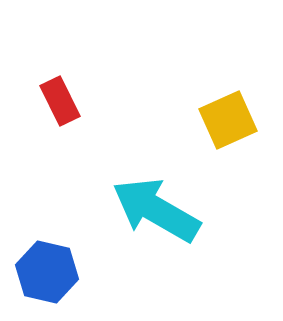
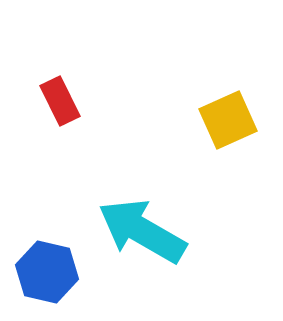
cyan arrow: moved 14 px left, 21 px down
